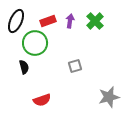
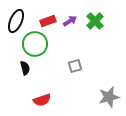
purple arrow: rotated 48 degrees clockwise
green circle: moved 1 px down
black semicircle: moved 1 px right, 1 px down
